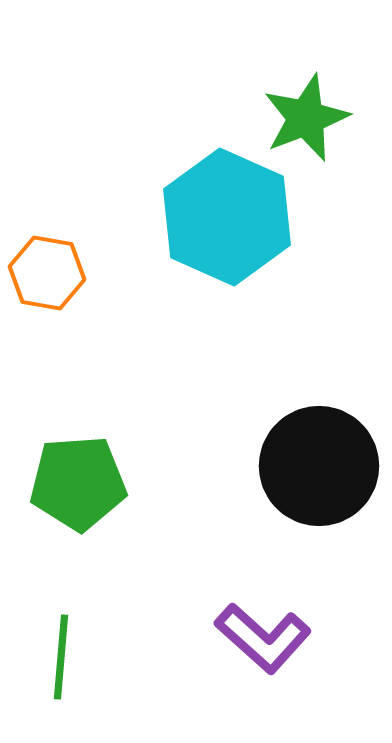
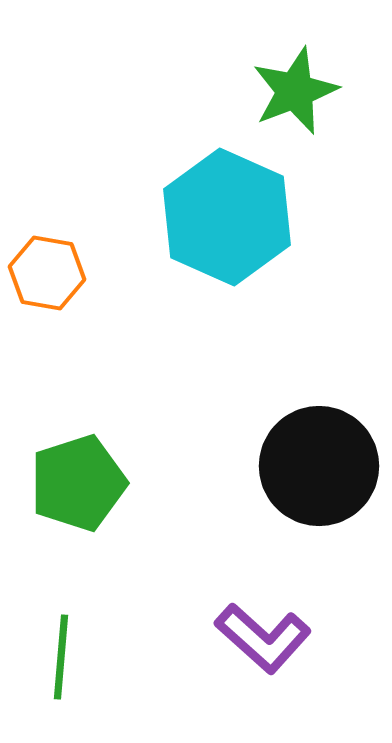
green star: moved 11 px left, 27 px up
green pentagon: rotated 14 degrees counterclockwise
